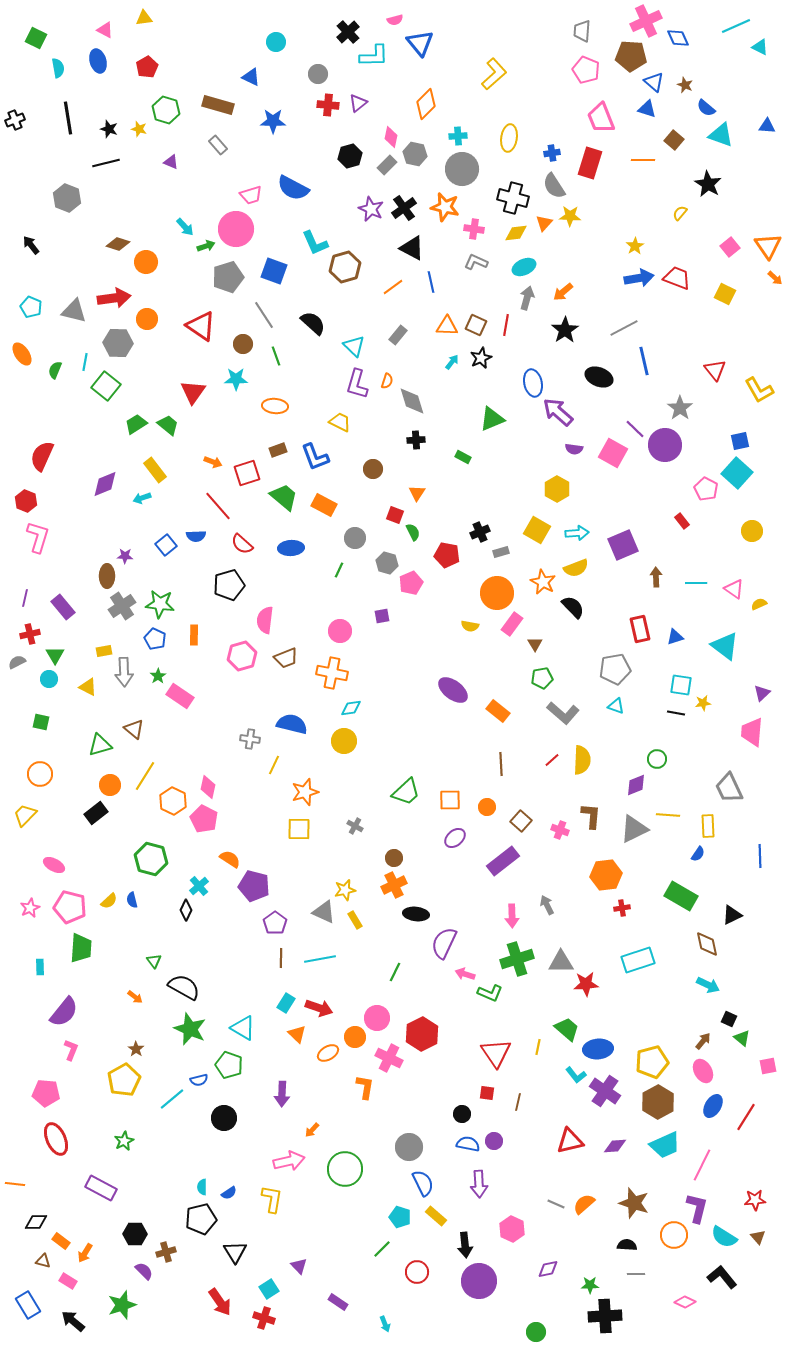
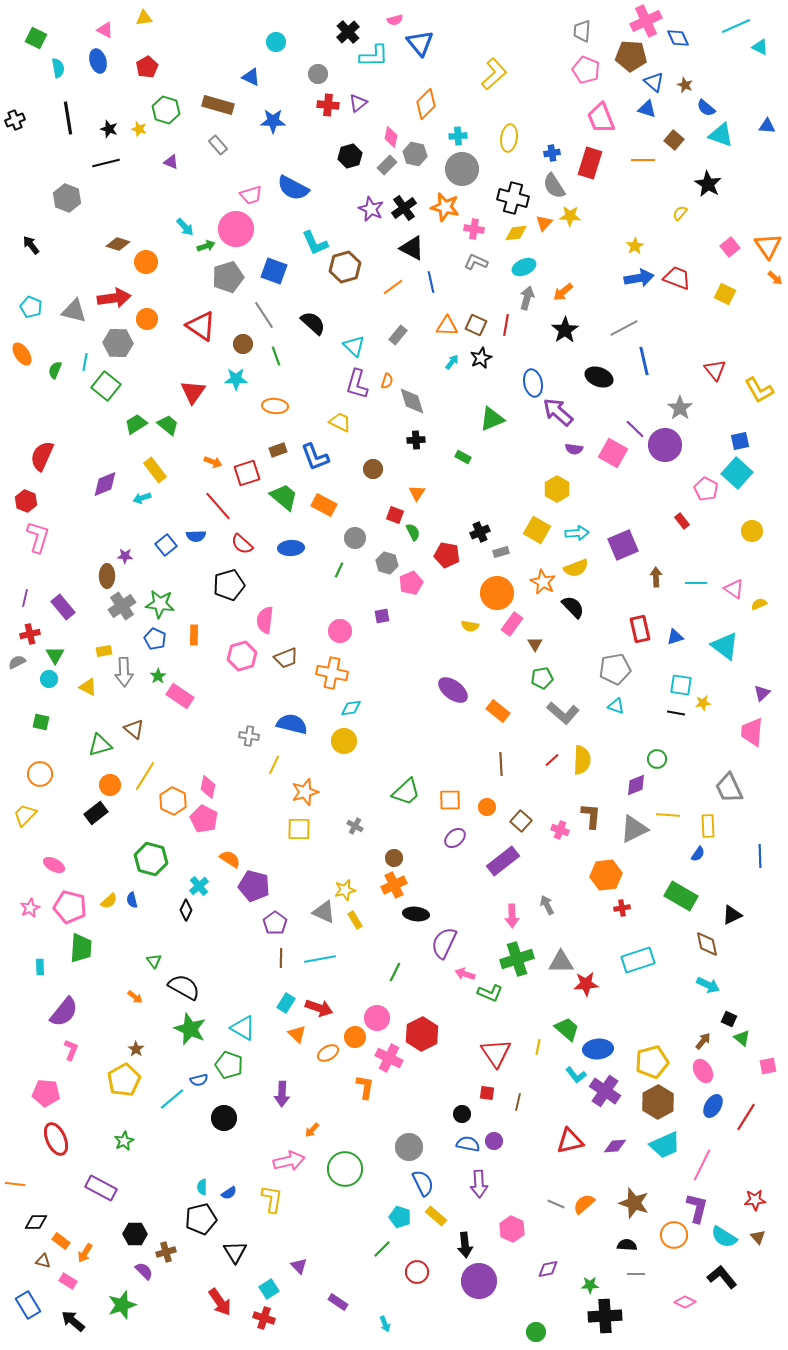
gray cross at (250, 739): moved 1 px left, 3 px up
